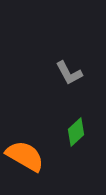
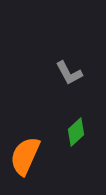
orange semicircle: rotated 96 degrees counterclockwise
